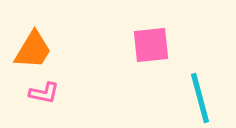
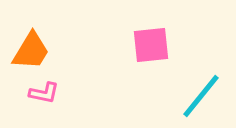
orange trapezoid: moved 2 px left, 1 px down
cyan line: moved 1 px right, 2 px up; rotated 54 degrees clockwise
